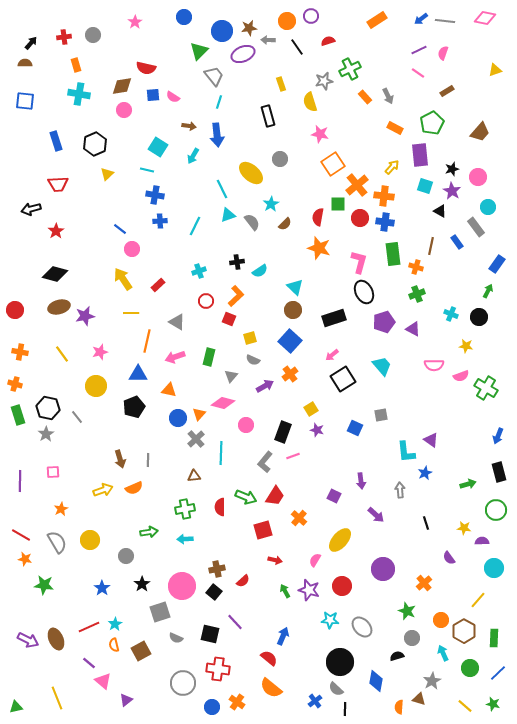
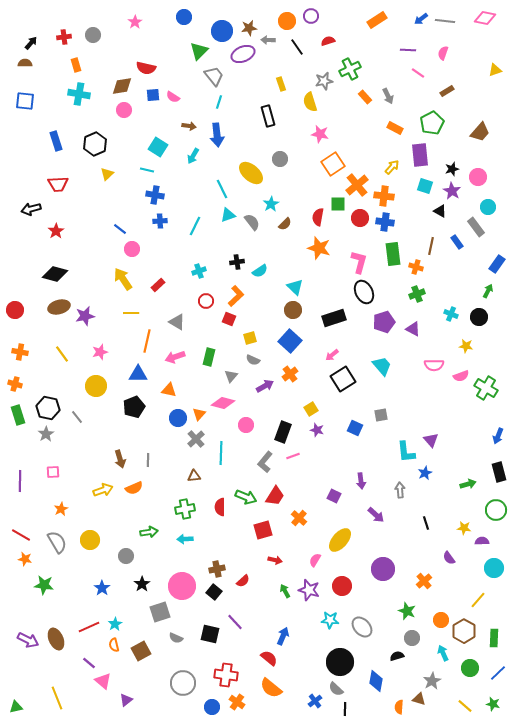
purple line at (419, 50): moved 11 px left; rotated 28 degrees clockwise
purple triangle at (431, 440): rotated 14 degrees clockwise
orange cross at (424, 583): moved 2 px up
red cross at (218, 669): moved 8 px right, 6 px down
